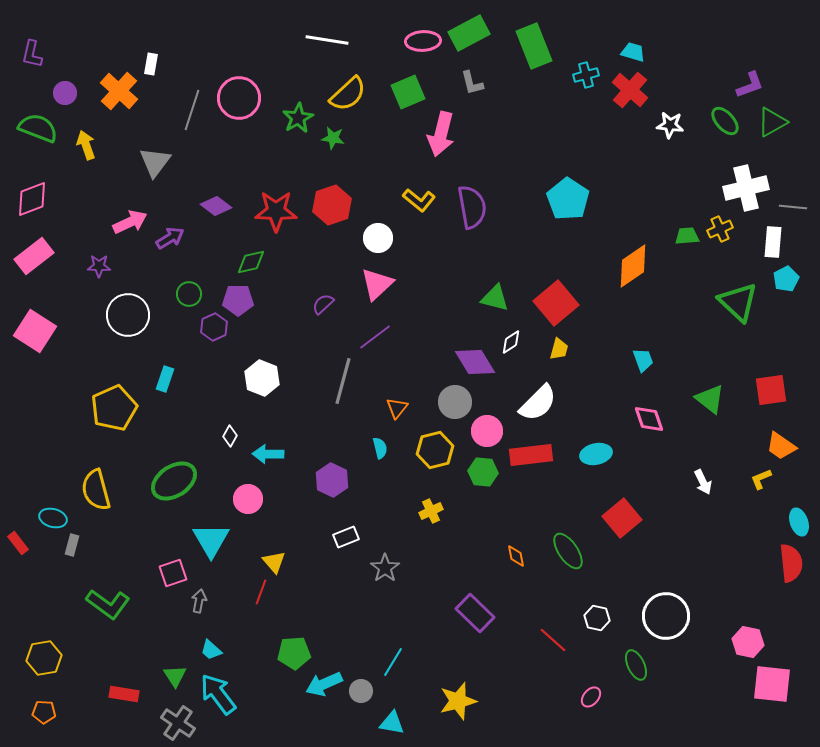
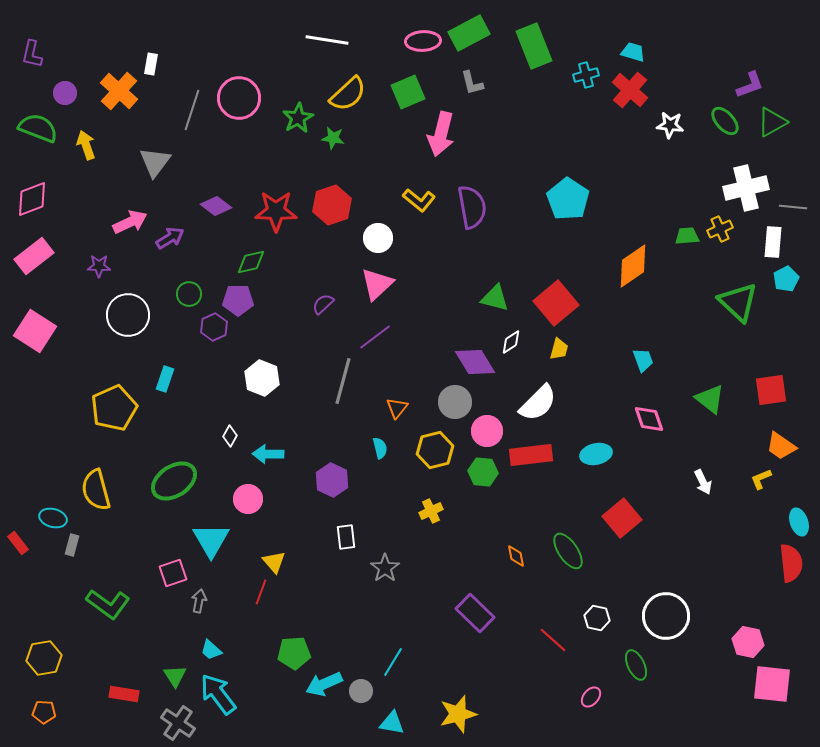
white rectangle at (346, 537): rotated 75 degrees counterclockwise
yellow star at (458, 701): moved 13 px down
